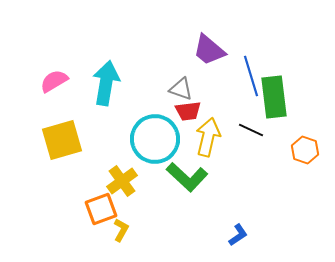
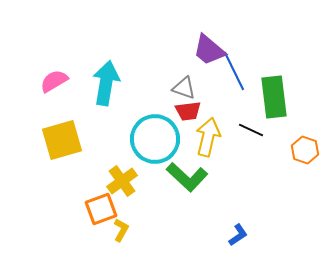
blue line: moved 17 px left, 5 px up; rotated 9 degrees counterclockwise
gray triangle: moved 3 px right, 1 px up
